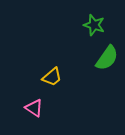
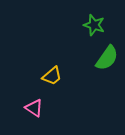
yellow trapezoid: moved 1 px up
